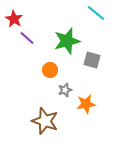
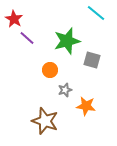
orange star: moved 2 px down; rotated 18 degrees clockwise
